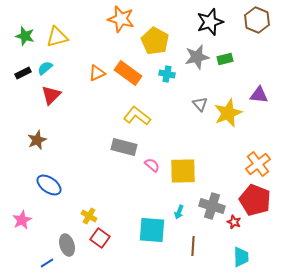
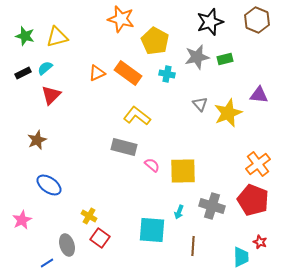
red pentagon: moved 2 px left
red star: moved 26 px right, 20 px down
